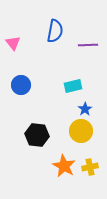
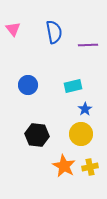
blue semicircle: moved 1 px left, 1 px down; rotated 20 degrees counterclockwise
pink triangle: moved 14 px up
blue circle: moved 7 px right
yellow circle: moved 3 px down
